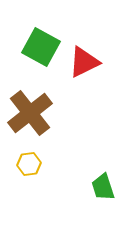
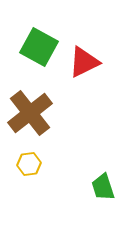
green square: moved 2 px left
